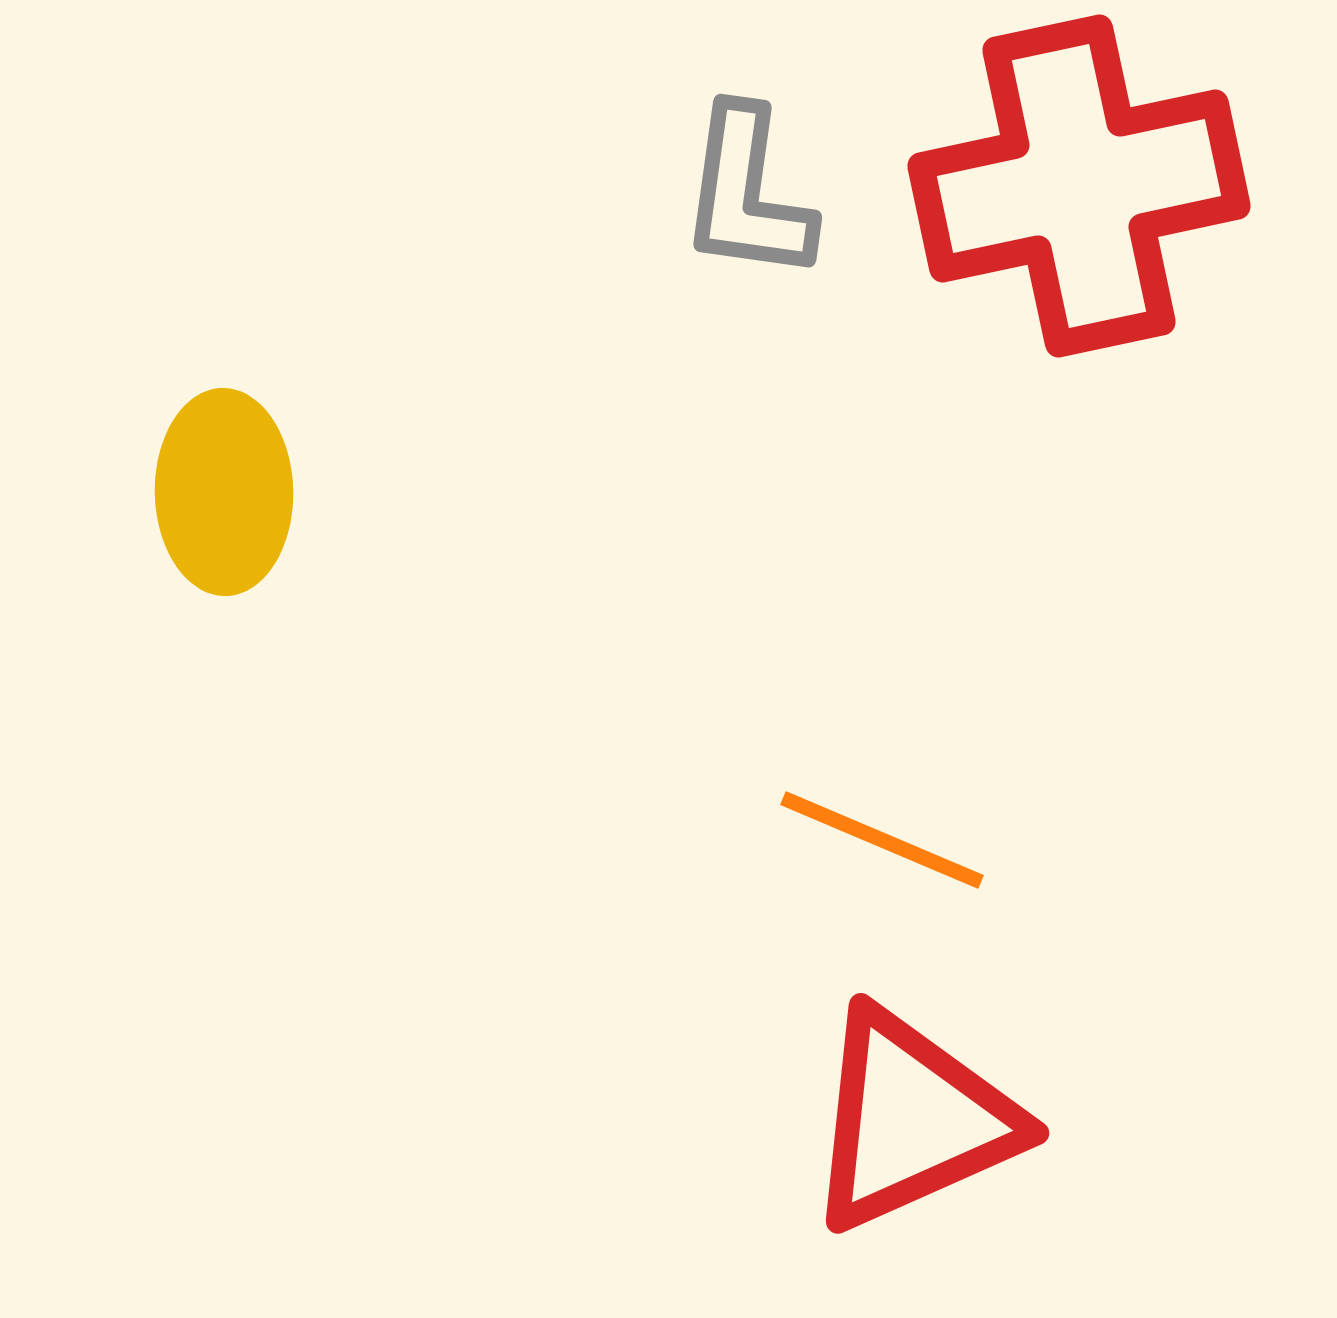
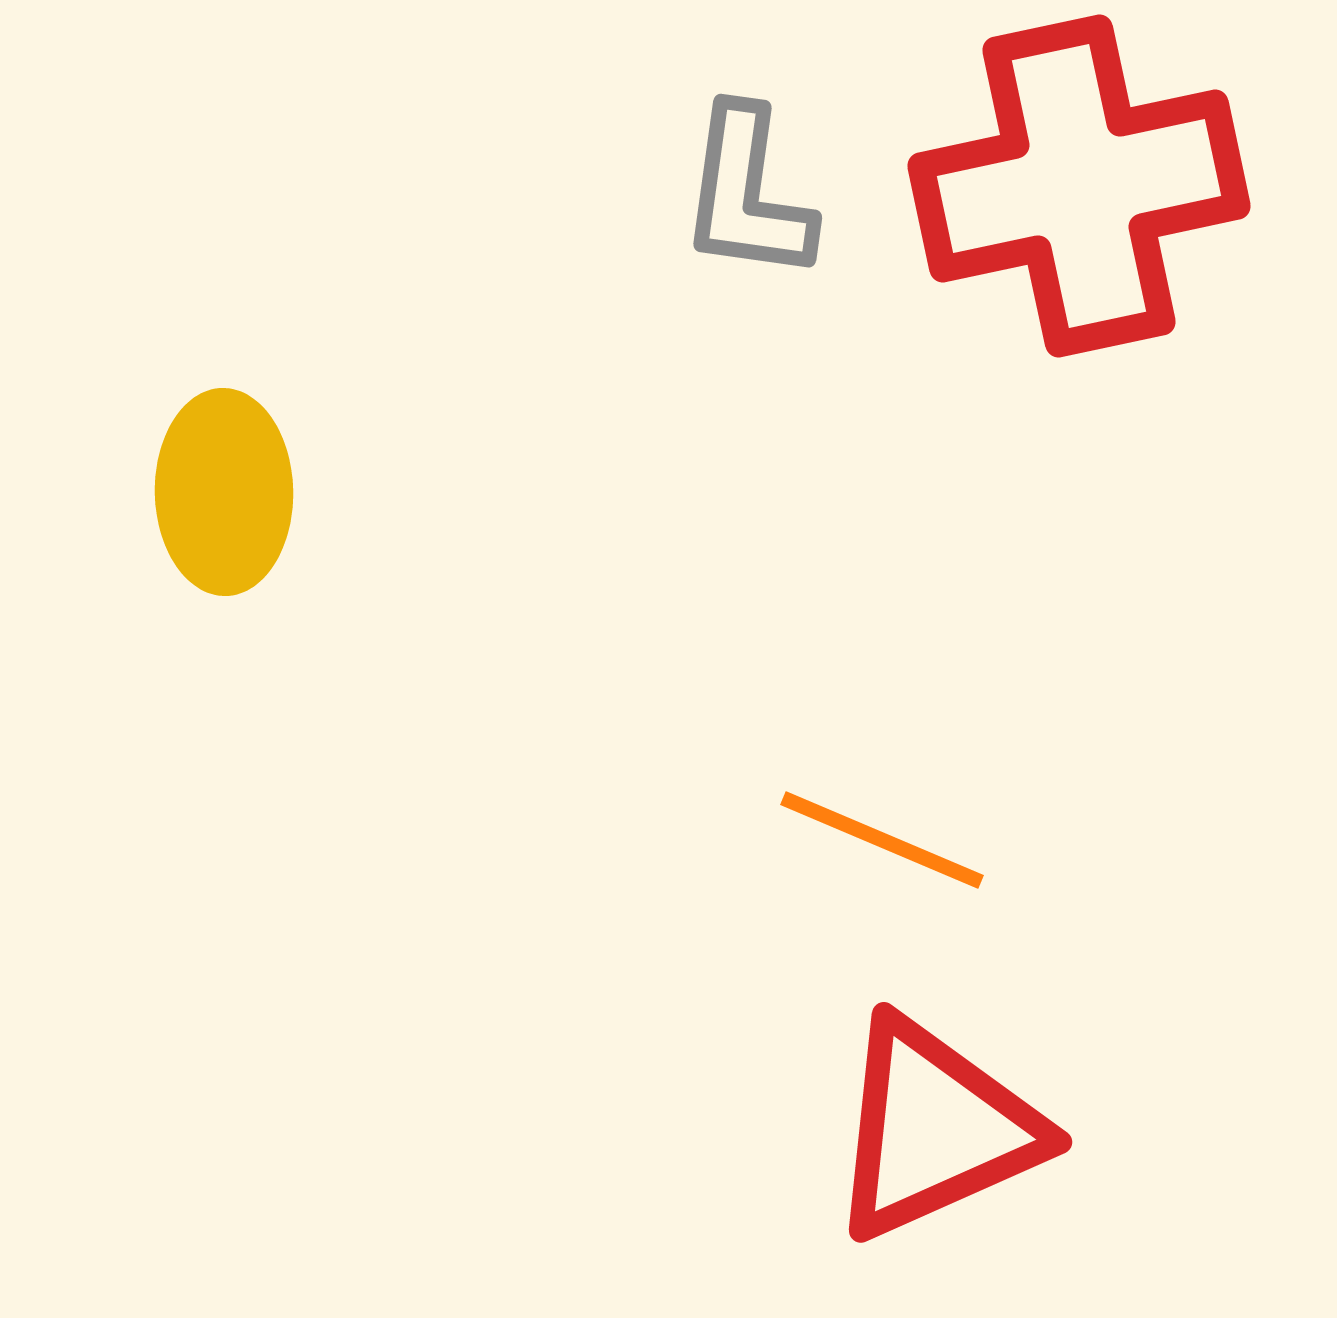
red triangle: moved 23 px right, 9 px down
